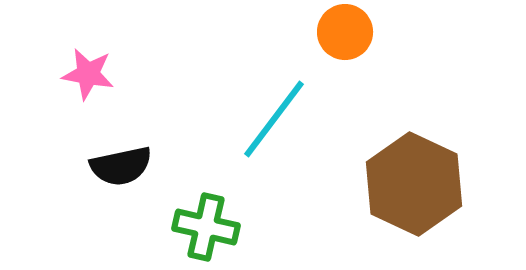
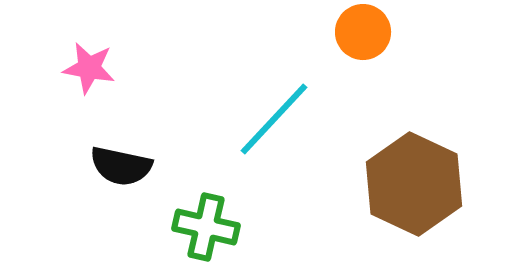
orange circle: moved 18 px right
pink star: moved 1 px right, 6 px up
cyan line: rotated 6 degrees clockwise
black semicircle: rotated 24 degrees clockwise
